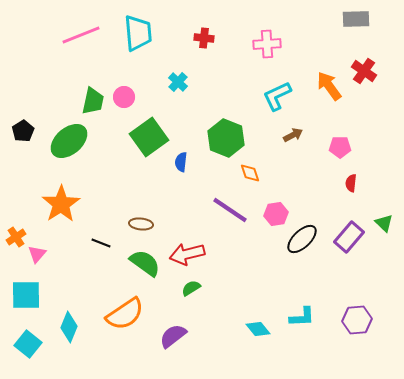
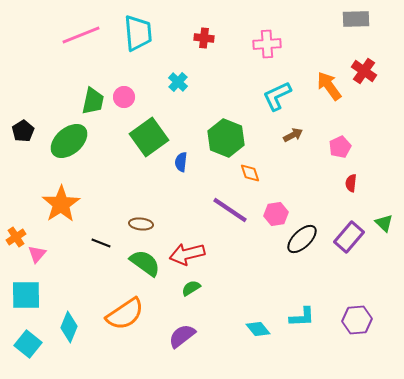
pink pentagon at (340, 147): rotated 25 degrees counterclockwise
purple semicircle at (173, 336): moved 9 px right
